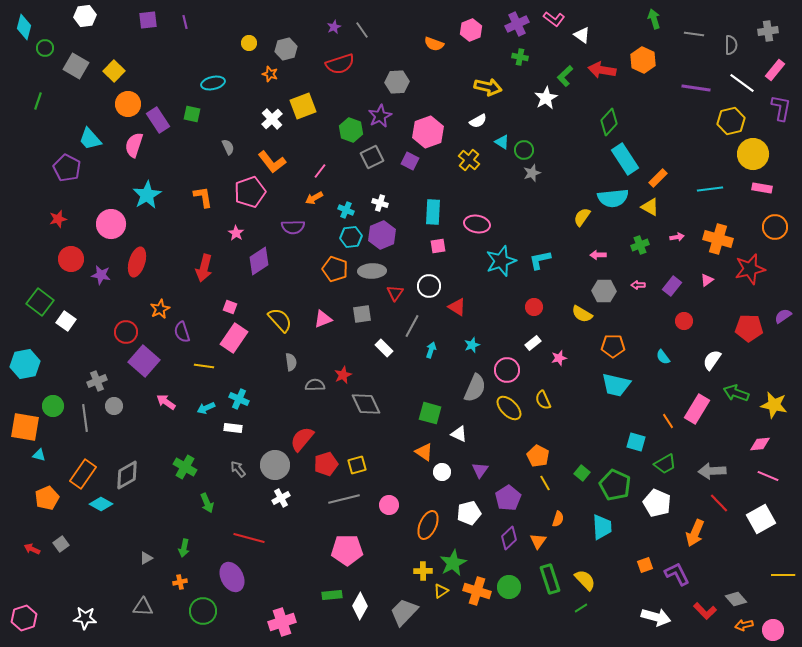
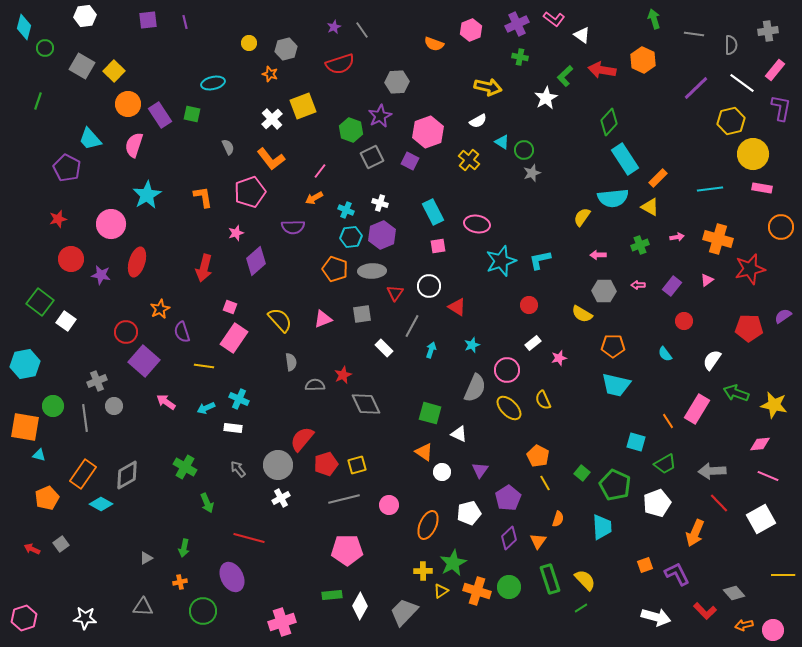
gray square at (76, 66): moved 6 px right
purple line at (696, 88): rotated 52 degrees counterclockwise
purple rectangle at (158, 120): moved 2 px right, 5 px up
orange L-shape at (272, 162): moved 1 px left, 3 px up
cyan rectangle at (433, 212): rotated 30 degrees counterclockwise
orange circle at (775, 227): moved 6 px right
pink star at (236, 233): rotated 21 degrees clockwise
purple diamond at (259, 261): moved 3 px left; rotated 8 degrees counterclockwise
red circle at (534, 307): moved 5 px left, 2 px up
cyan semicircle at (663, 357): moved 2 px right, 3 px up
gray circle at (275, 465): moved 3 px right
white pentagon at (657, 503): rotated 28 degrees clockwise
gray diamond at (736, 599): moved 2 px left, 6 px up
